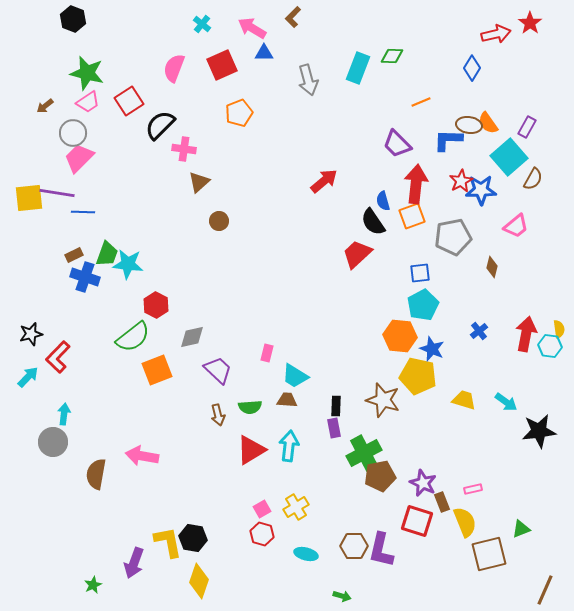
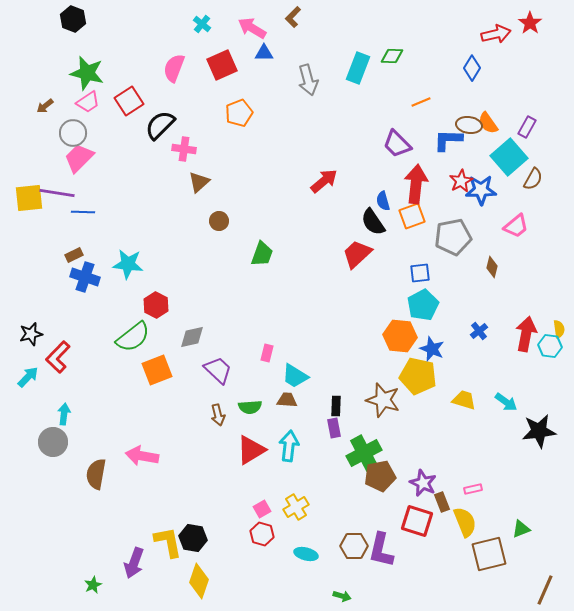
green trapezoid at (107, 254): moved 155 px right
